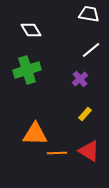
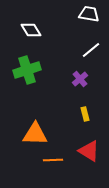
yellow rectangle: rotated 56 degrees counterclockwise
orange line: moved 4 px left, 7 px down
